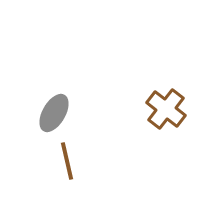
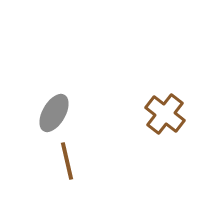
brown cross: moved 1 px left, 5 px down
